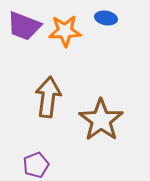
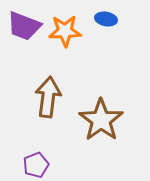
blue ellipse: moved 1 px down
